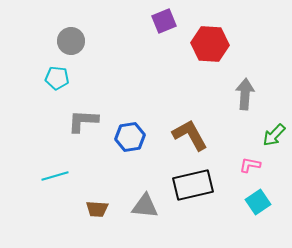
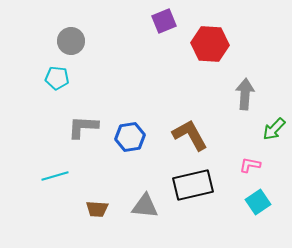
gray L-shape: moved 6 px down
green arrow: moved 6 px up
